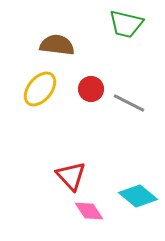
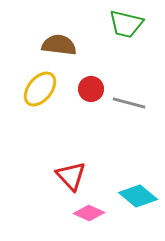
brown semicircle: moved 2 px right
gray line: rotated 12 degrees counterclockwise
pink diamond: moved 2 px down; rotated 32 degrees counterclockwise
